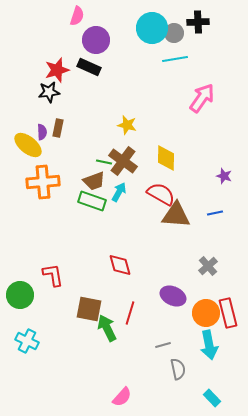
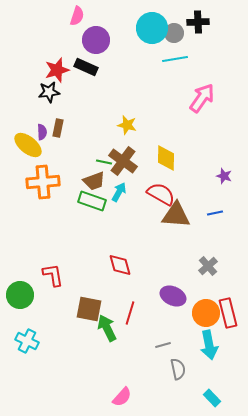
black rectangle at (89, 67): moved 3 px left
